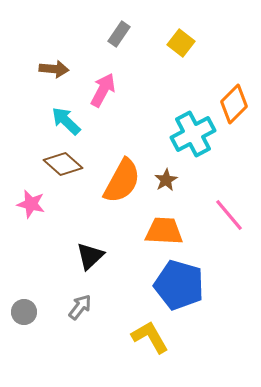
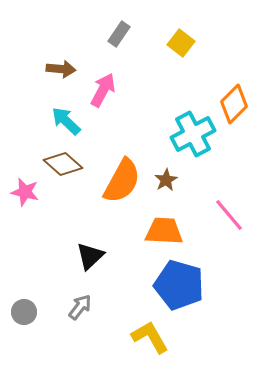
brown arrow: moved 7 px right
pink star: moved 6 px left, 12 px up
